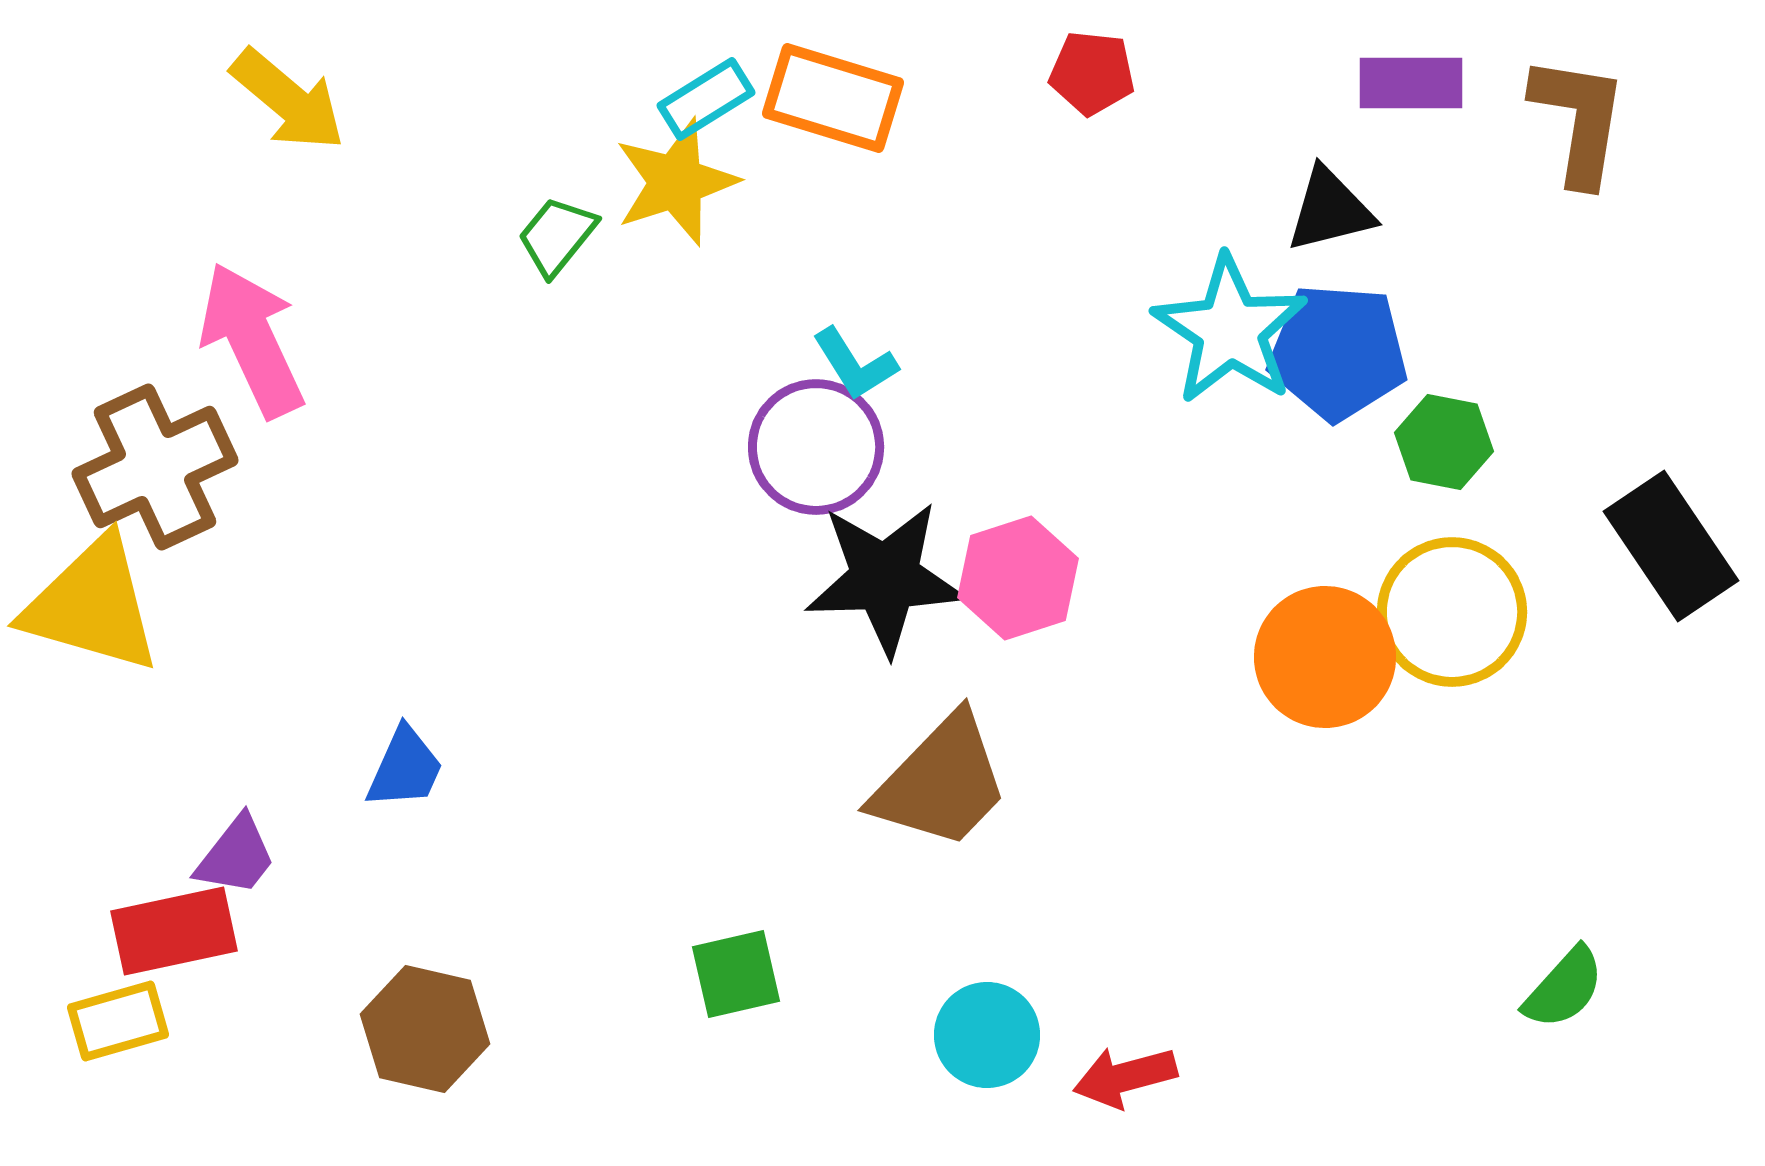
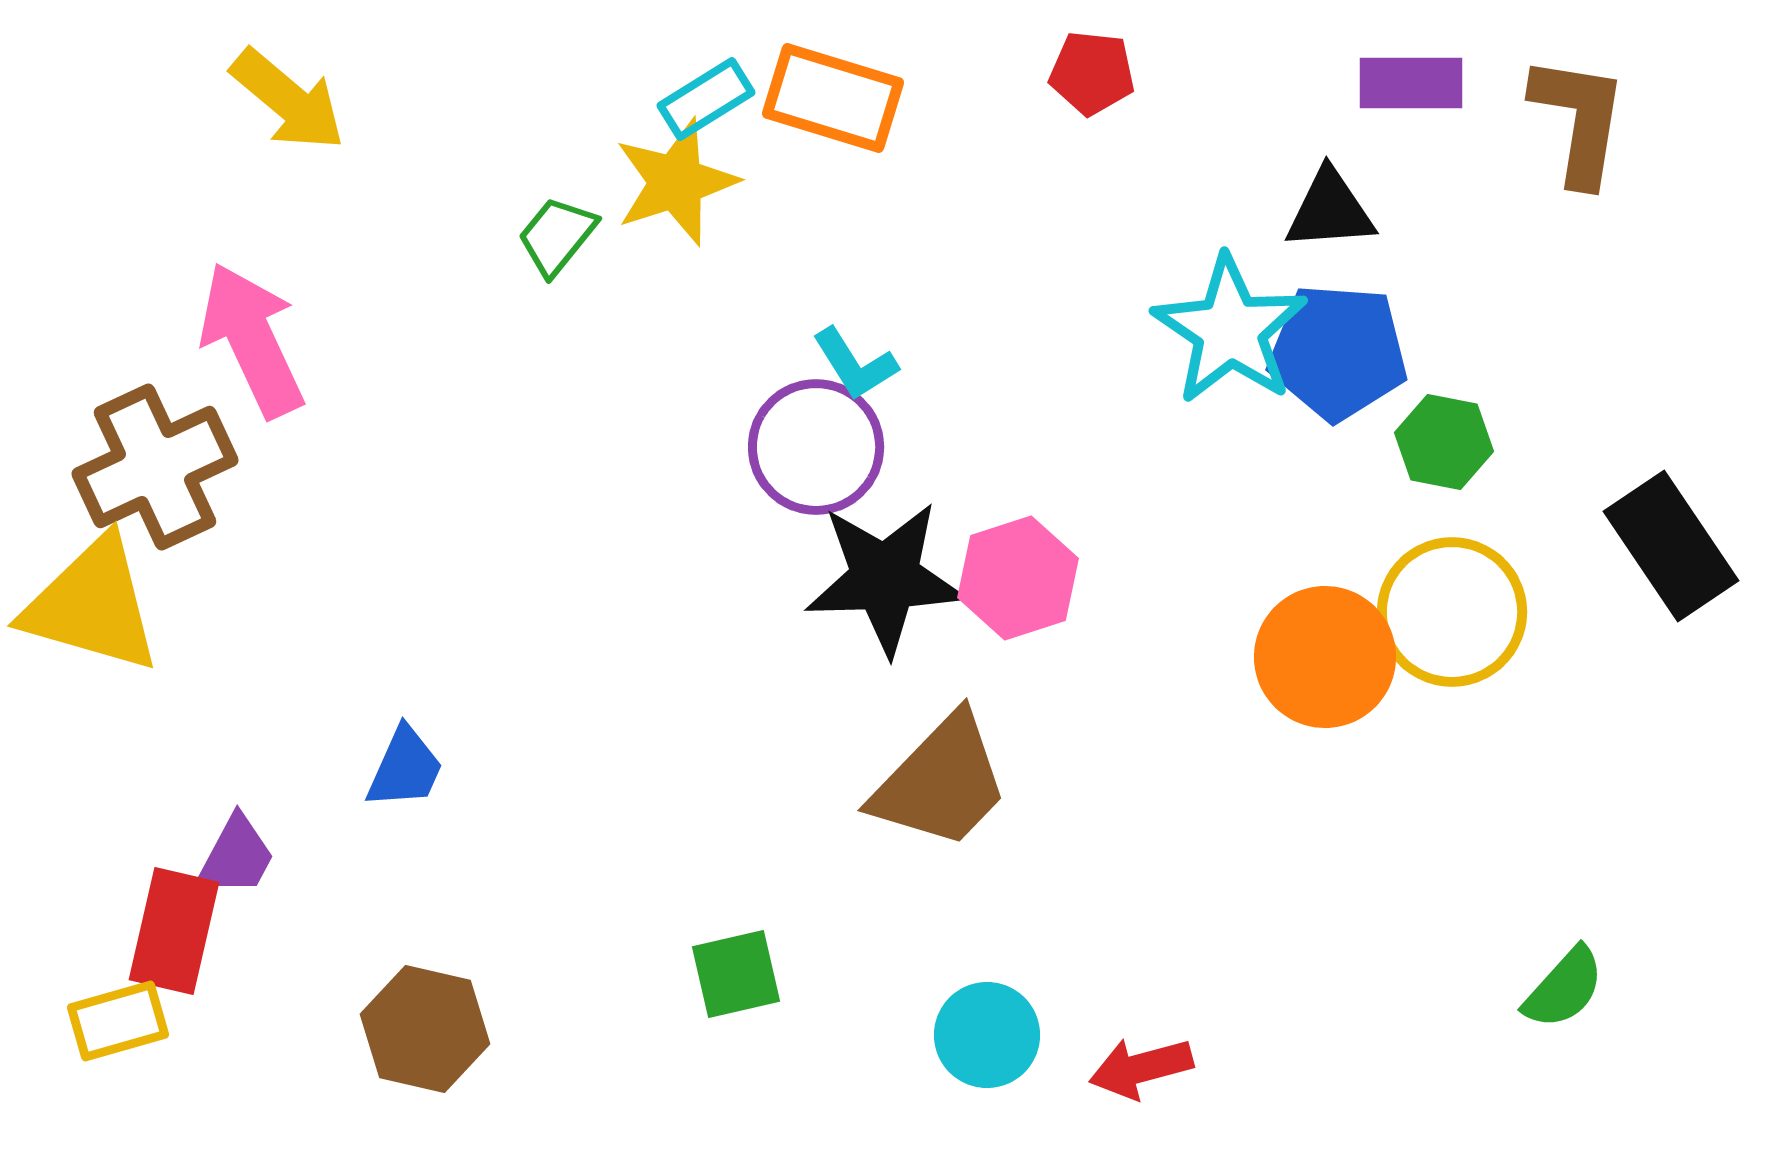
black triangle: rotated 10 degrees clockwise
purple trapezoid: rotated 10 degrees counterclockwise
red rectangle: rotated 65 degrees counterclockwise
red arrow: moved 16 px right, 9 px up
